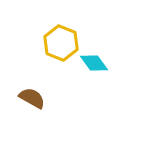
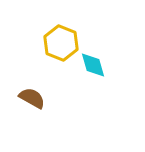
cyan diamond: moved 1 px left, 2 px down; rotated 20 degrees clockwise
